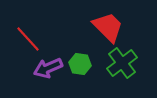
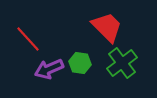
red trapezoid: moved 1 px left
green hexagon: moved 1 px up
purple arrow: moved 1 px right, 1 px down
